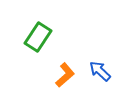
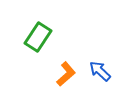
orange L-shape: moved 1 px right, 1 px up
